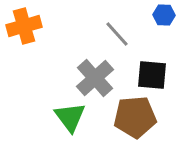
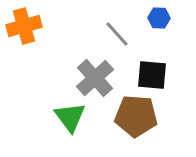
blue hexagon: moved 5 px left, 3 px down
brown pentagon: moved 1 px right, 1 px up; rotated 9 degrees clockwise
